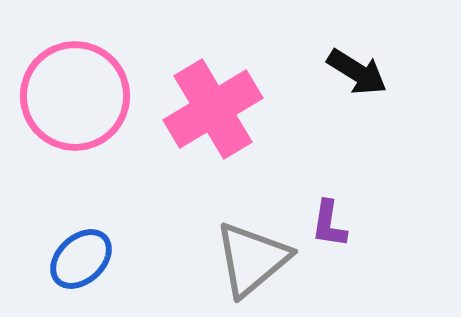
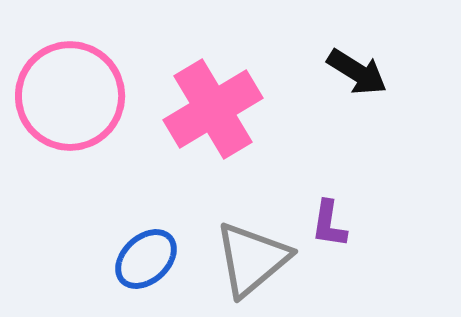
pink circle: moved 5 px left
blue ellipse: moved 65 px right
